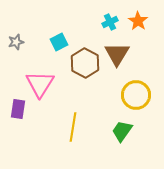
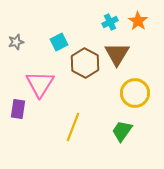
yellow circle: moved 1 px left, 2 px up
yellow line: rotated 12 degrees clockwise
